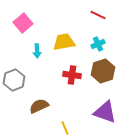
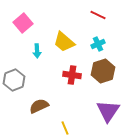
yellow trapezoid: rotated 130 degrees counterclockwise
purple triangle: moved 3 px right, 1 px up; rotated 45 degrees clockwise
